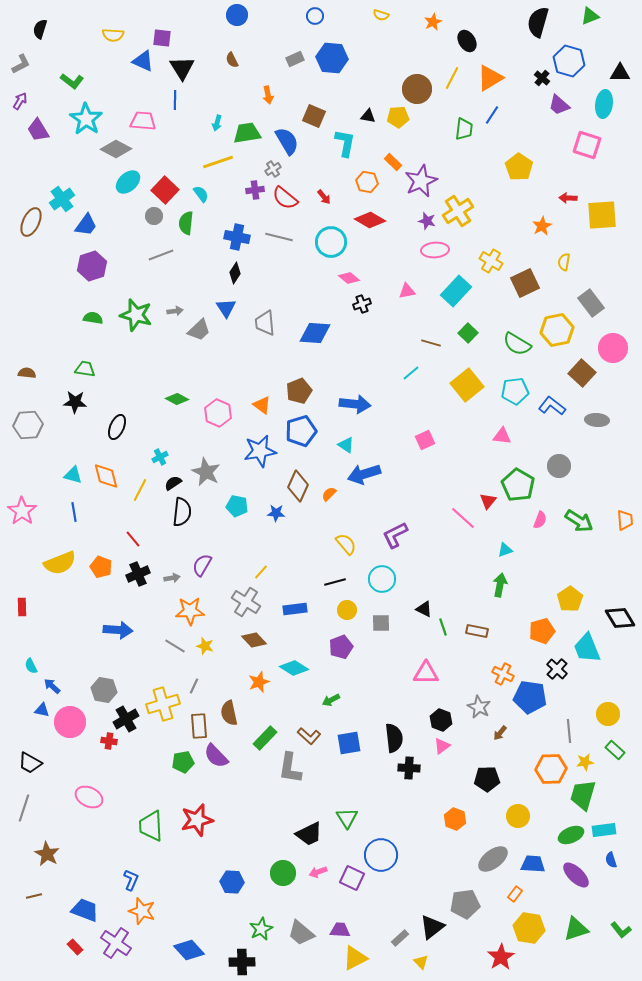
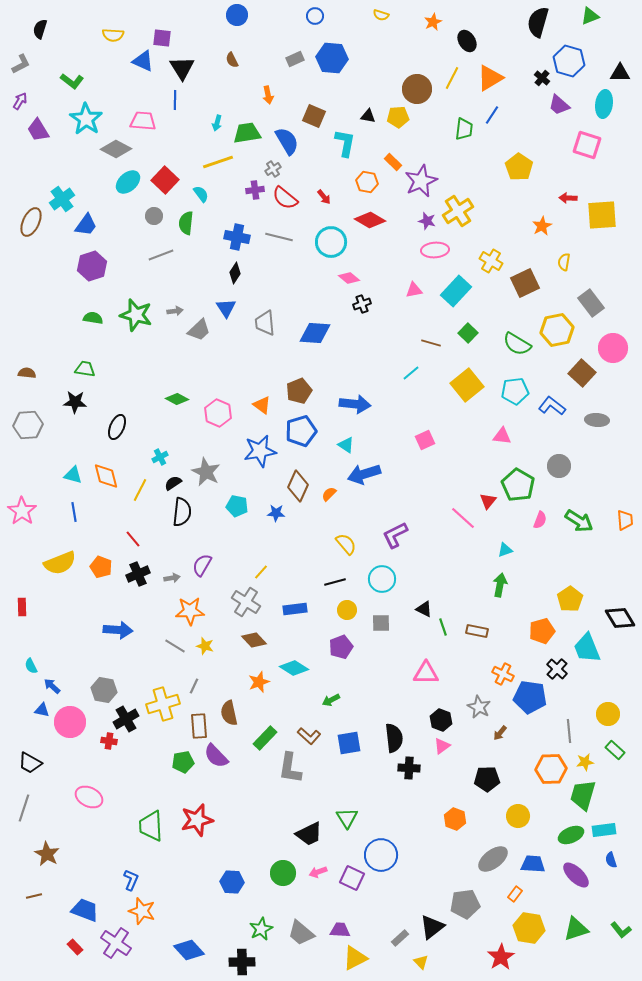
red square at (165, 190): moved 10 px up
pink triangle at (407, 291): moved 7 px right, 1 px up
